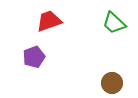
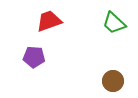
purple pentagon: rotated 25 degrees clockwise
brown circle: moved 1 px right, 2 px up
